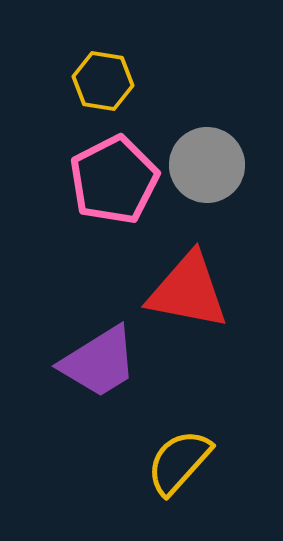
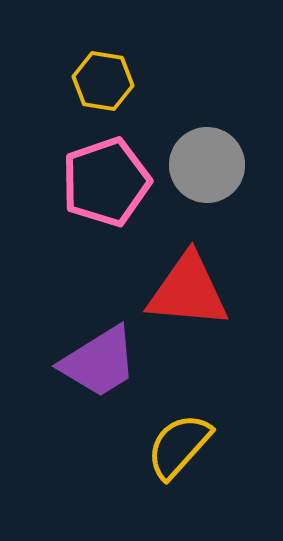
pink pentagon: moved 8 px left, 2 px down; rotated 8 degrees clockwise
red triangle: rotated 6 degrees counterclockwise
yellow semicircle: moved 16 px up
